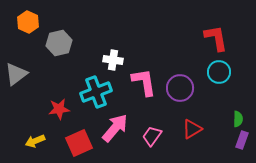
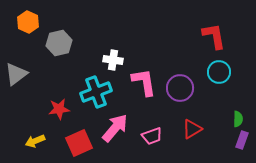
red L-shape: moved 2 px left, 2 px up
pink trapezoid: rotated 145 degrees counterclockwise
